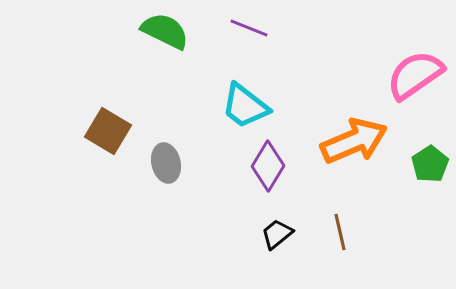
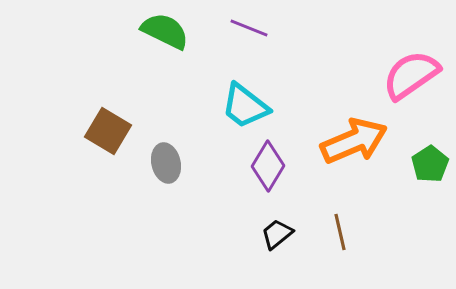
pink semicircle: moved 4 px left
